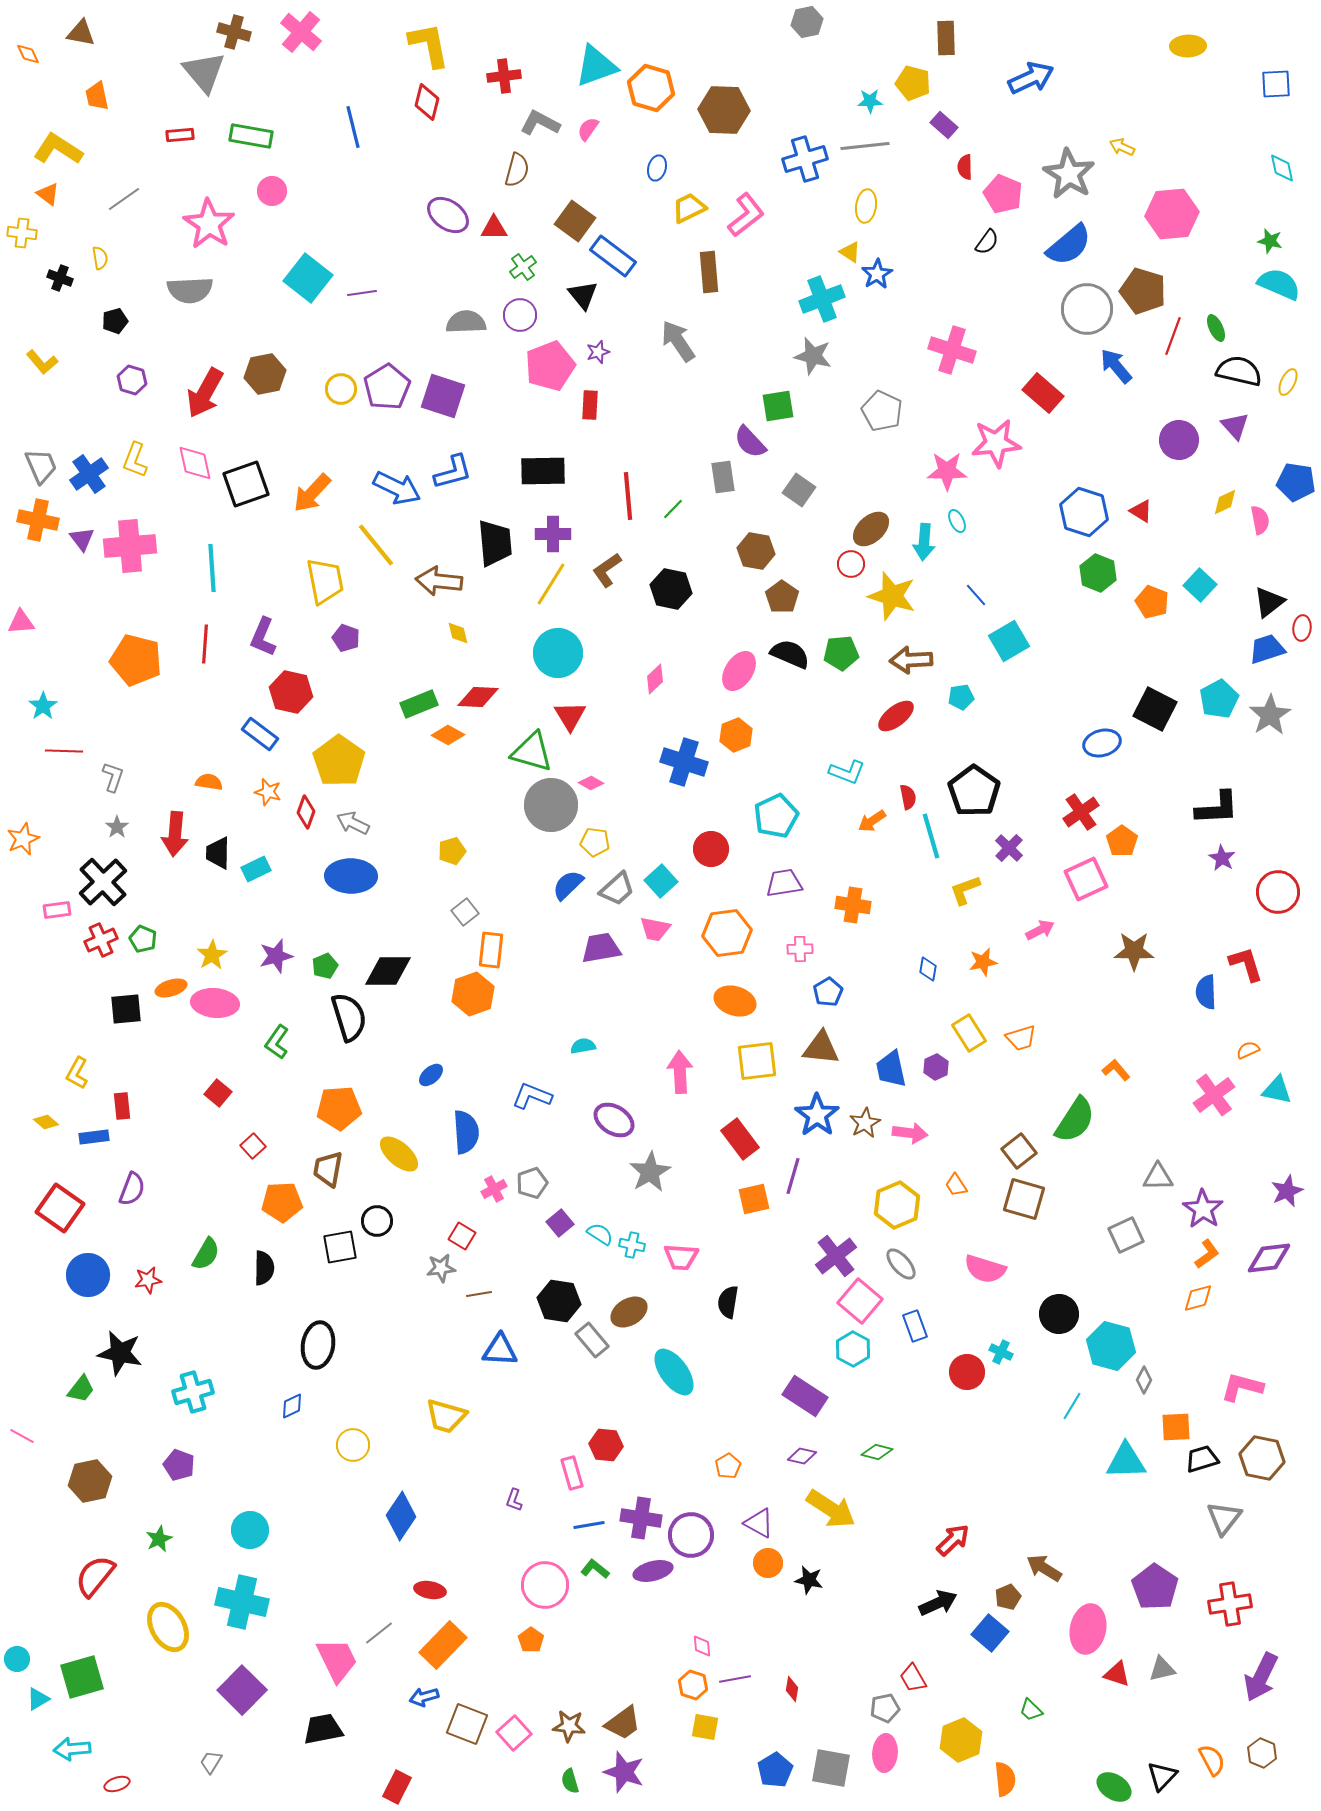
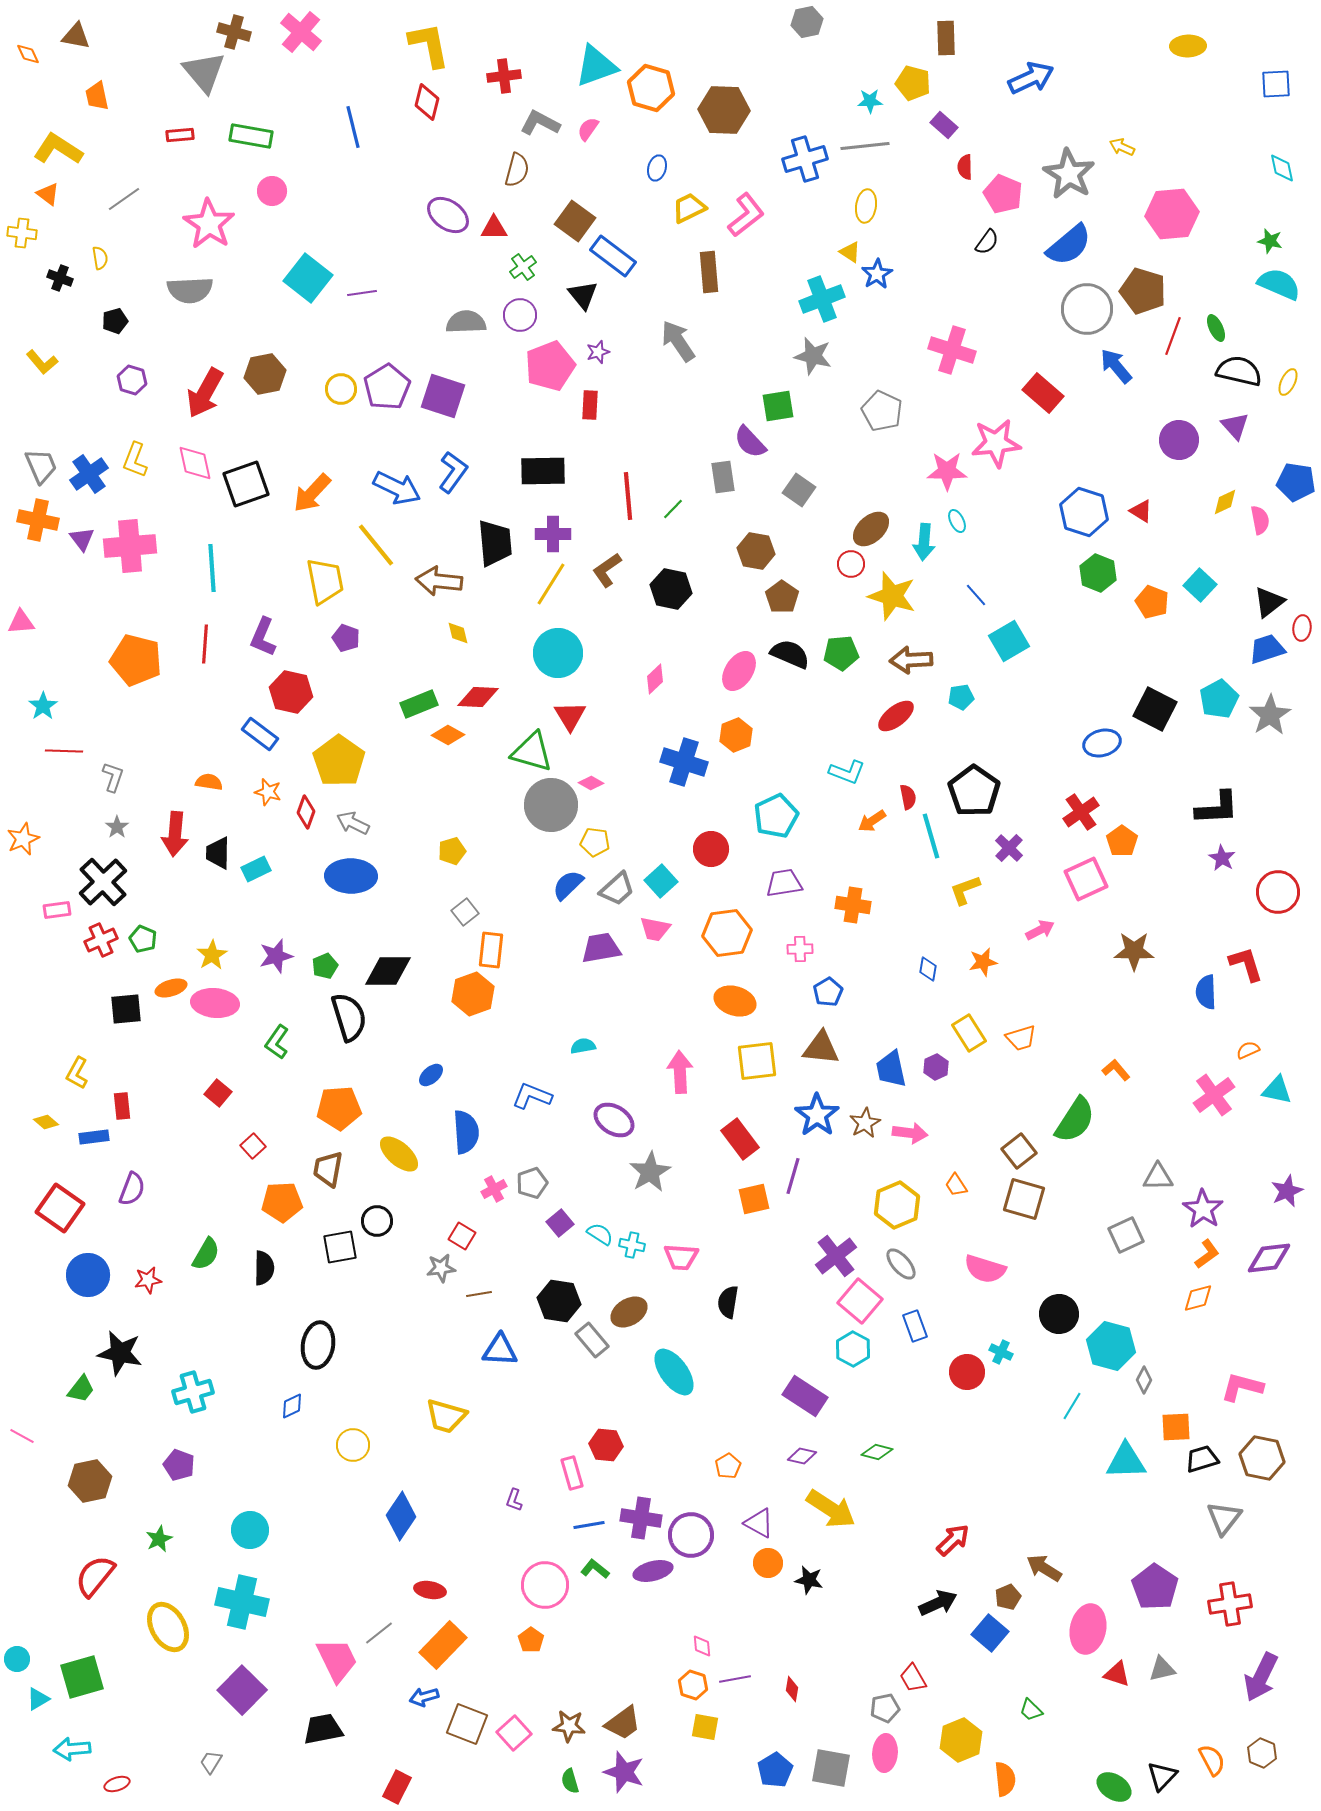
brown triangle at (81, 33): moved 5 px left, 3 px down
blue L-shape at (453, 472): rotated 39 degrees counterclockwise
